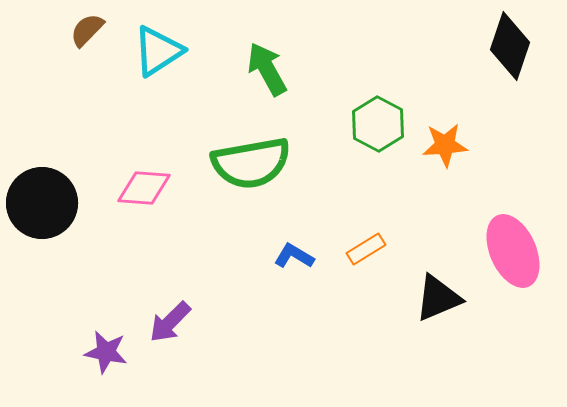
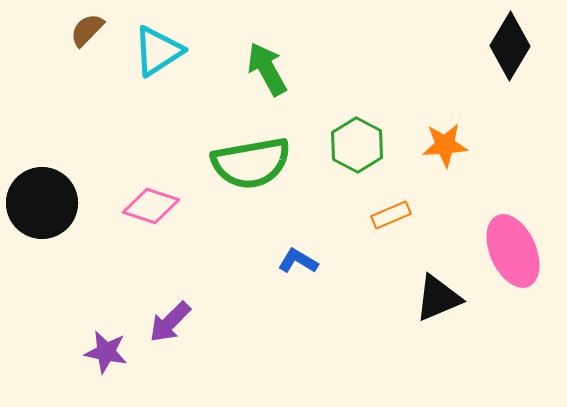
black diamond: rotated 12 degrees clockwise
green hexagon: moved 21 px left, 21 px down
pink diamond: moved 7 px right, 18 px down; rotated 14 degrees clockwise
orange rectangle: moved 25 px right, 34 px up; rotated 9 degrees clockwise
blue L-shape: moved 4 px right, 5 px down
